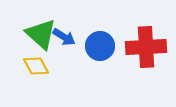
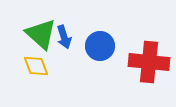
blue arrow: rotated 40 degrees clockwise
red cross: moved 3 px right, 15 px down; rotated 9 degrees clockwise
yellow diamond: rotated 8 degrees clockwise
